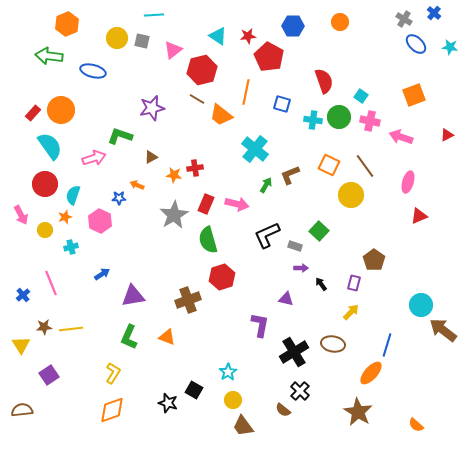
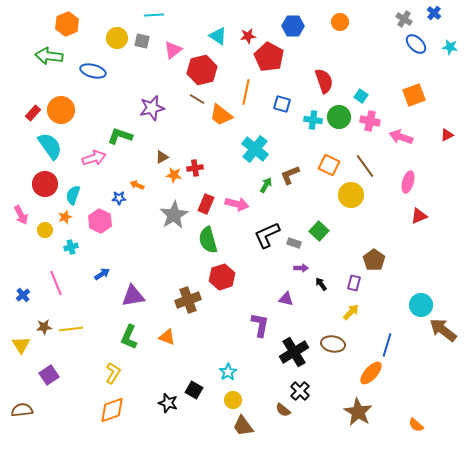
brown triangle at (151, 157): moved 11 px right
gray rectangle at (295, 246): moved 1 px left, 3 px up
pink line at (51, 283): moved 5 px right
